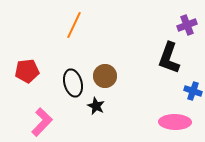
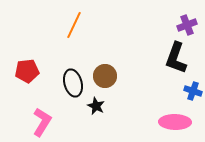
black L-shape: moved 7 px right
pink L-shape: rotated 12 degrees counterclockwise
